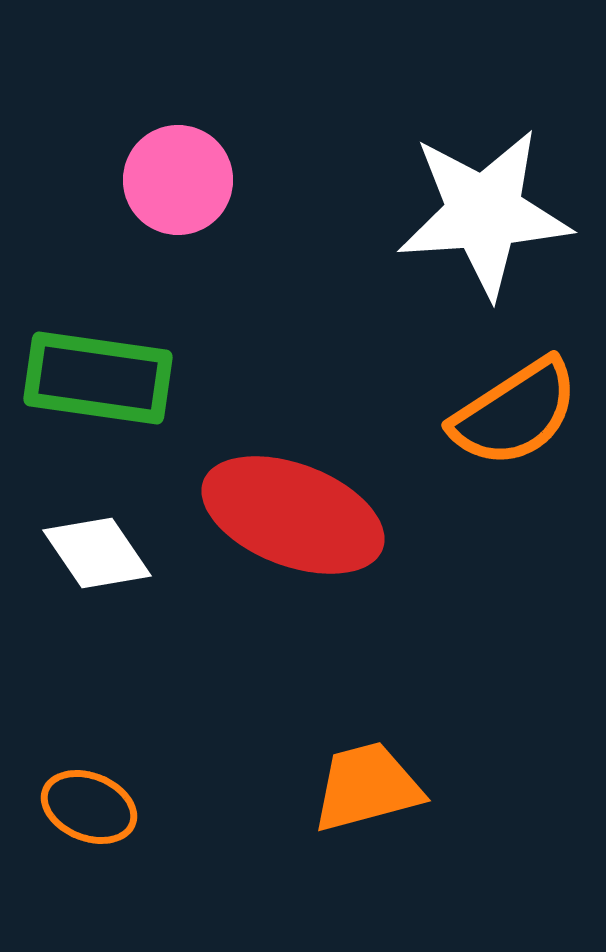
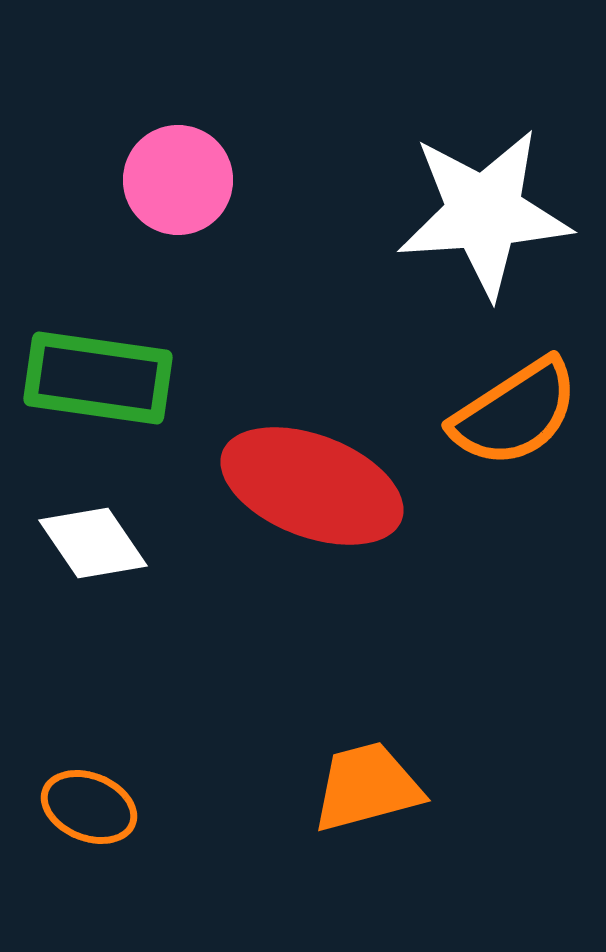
red ellipse: moved 19 px right, 29 px up
white diamond: moved 4 px left, 10 px up
